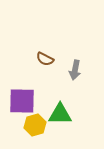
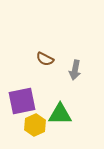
purple square: rotated 12 degrees counterclockwise
yellow hexagon: rotated 10 degrees counterclockwise
